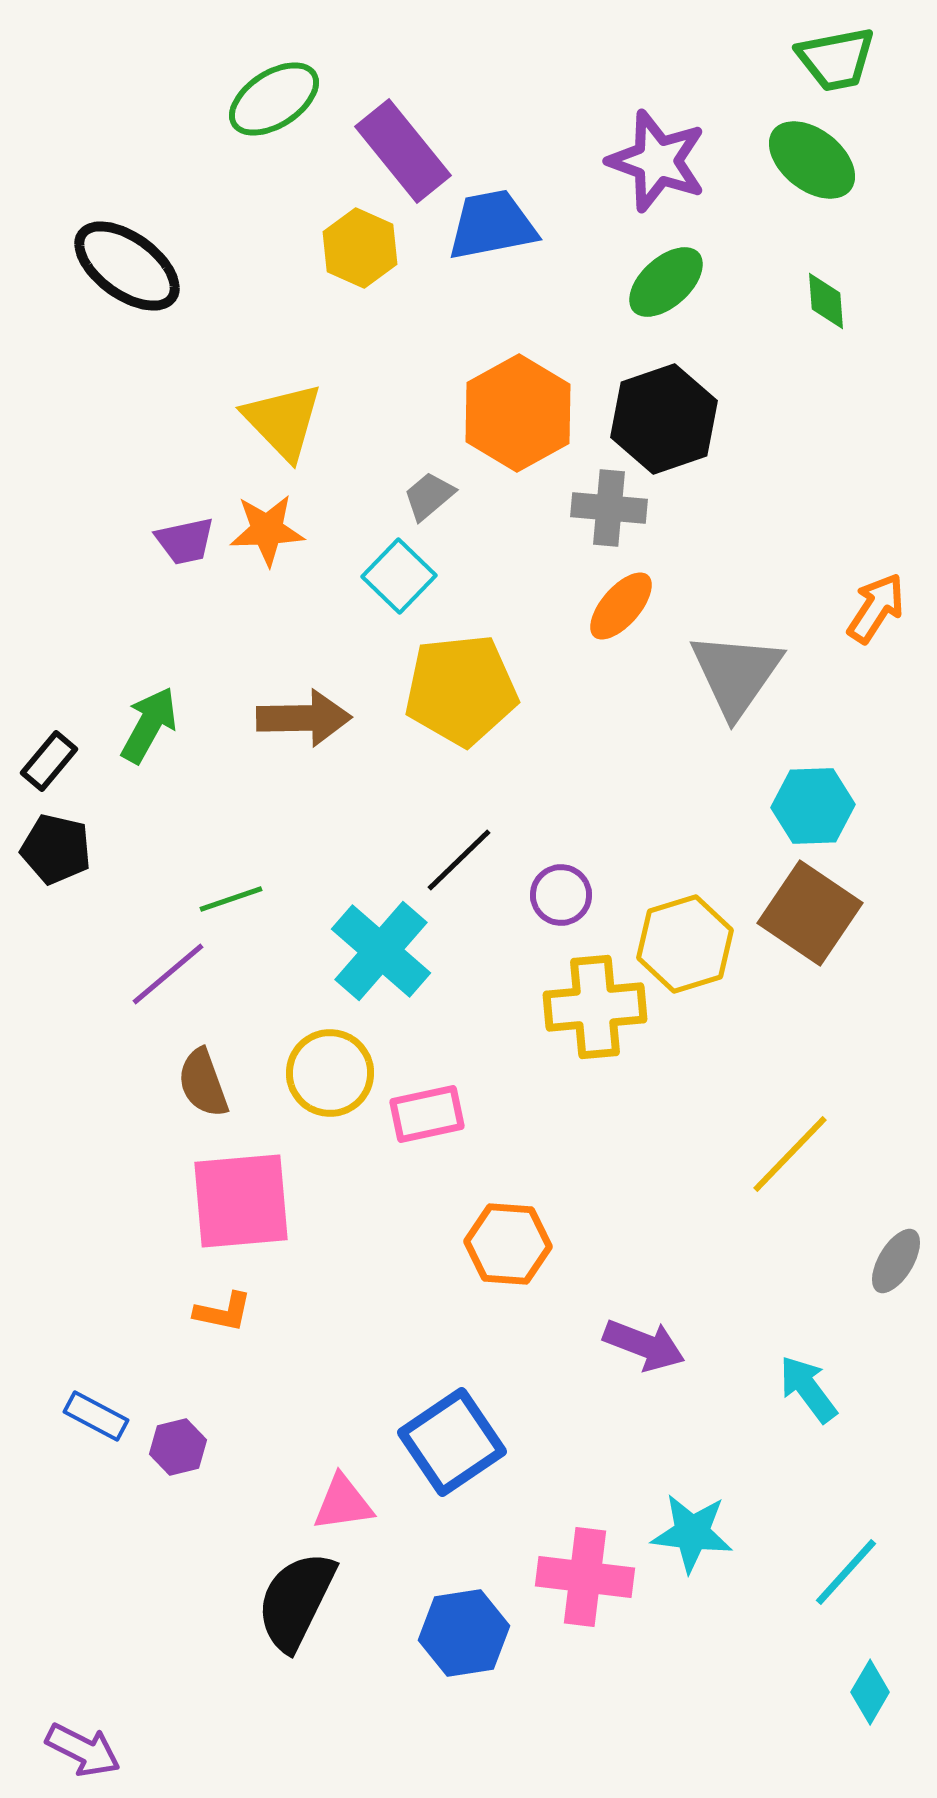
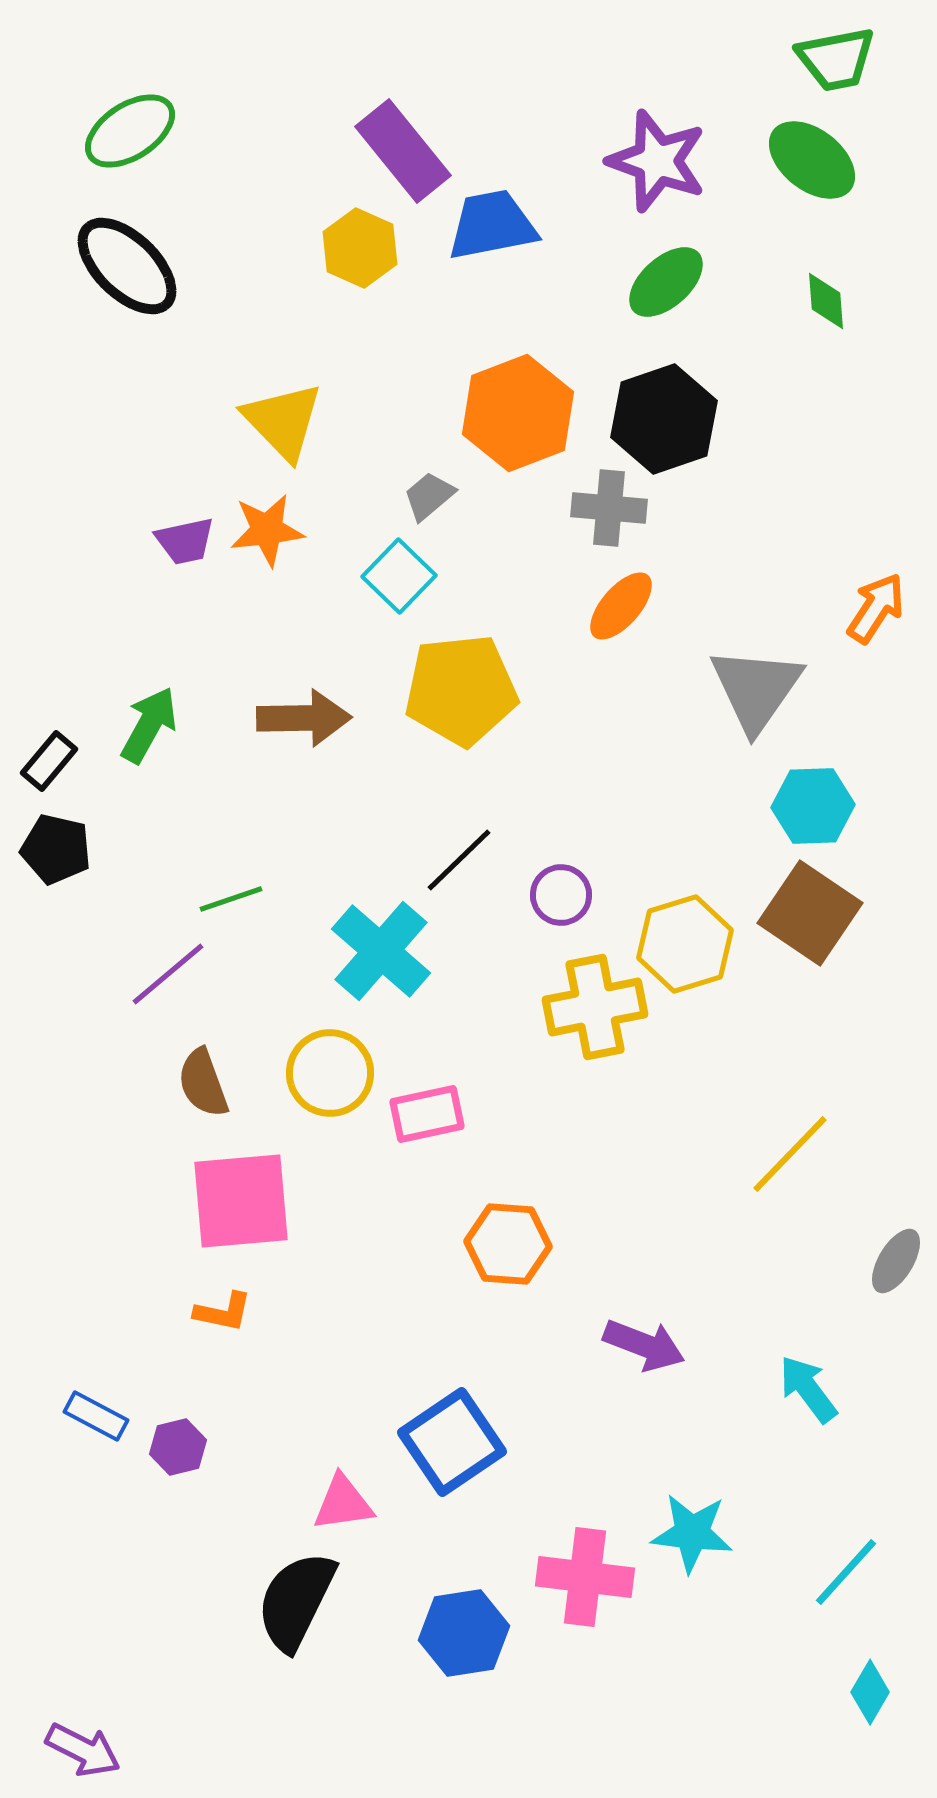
green ellipse at (274, 99): moved 144 px left, 32 px down
black ellipse at (127, 266): rotated 8 degrees clockwise
orange hexagon at (518, 413): rotated 8 degrees clockwise
orange star at (267, 530): rotated 4 degrees counterclockwise
gray triangle at (736, 674): moved 20 px right, 15 px down
yellow cross at (595, 1007): rotated 6 degrees counterclockwise
